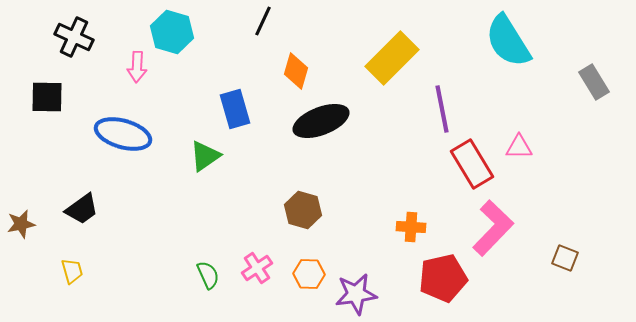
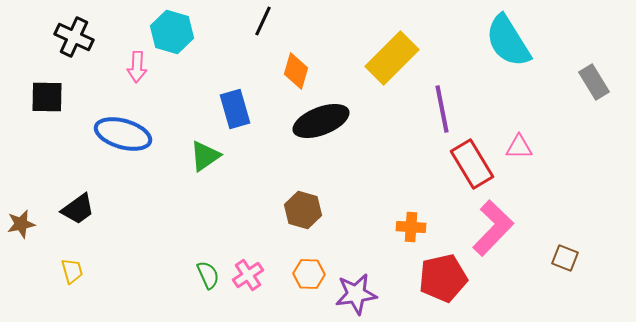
black trapezoid: moved 4 px left
pink cross: moved 9 px left, 7 px down
